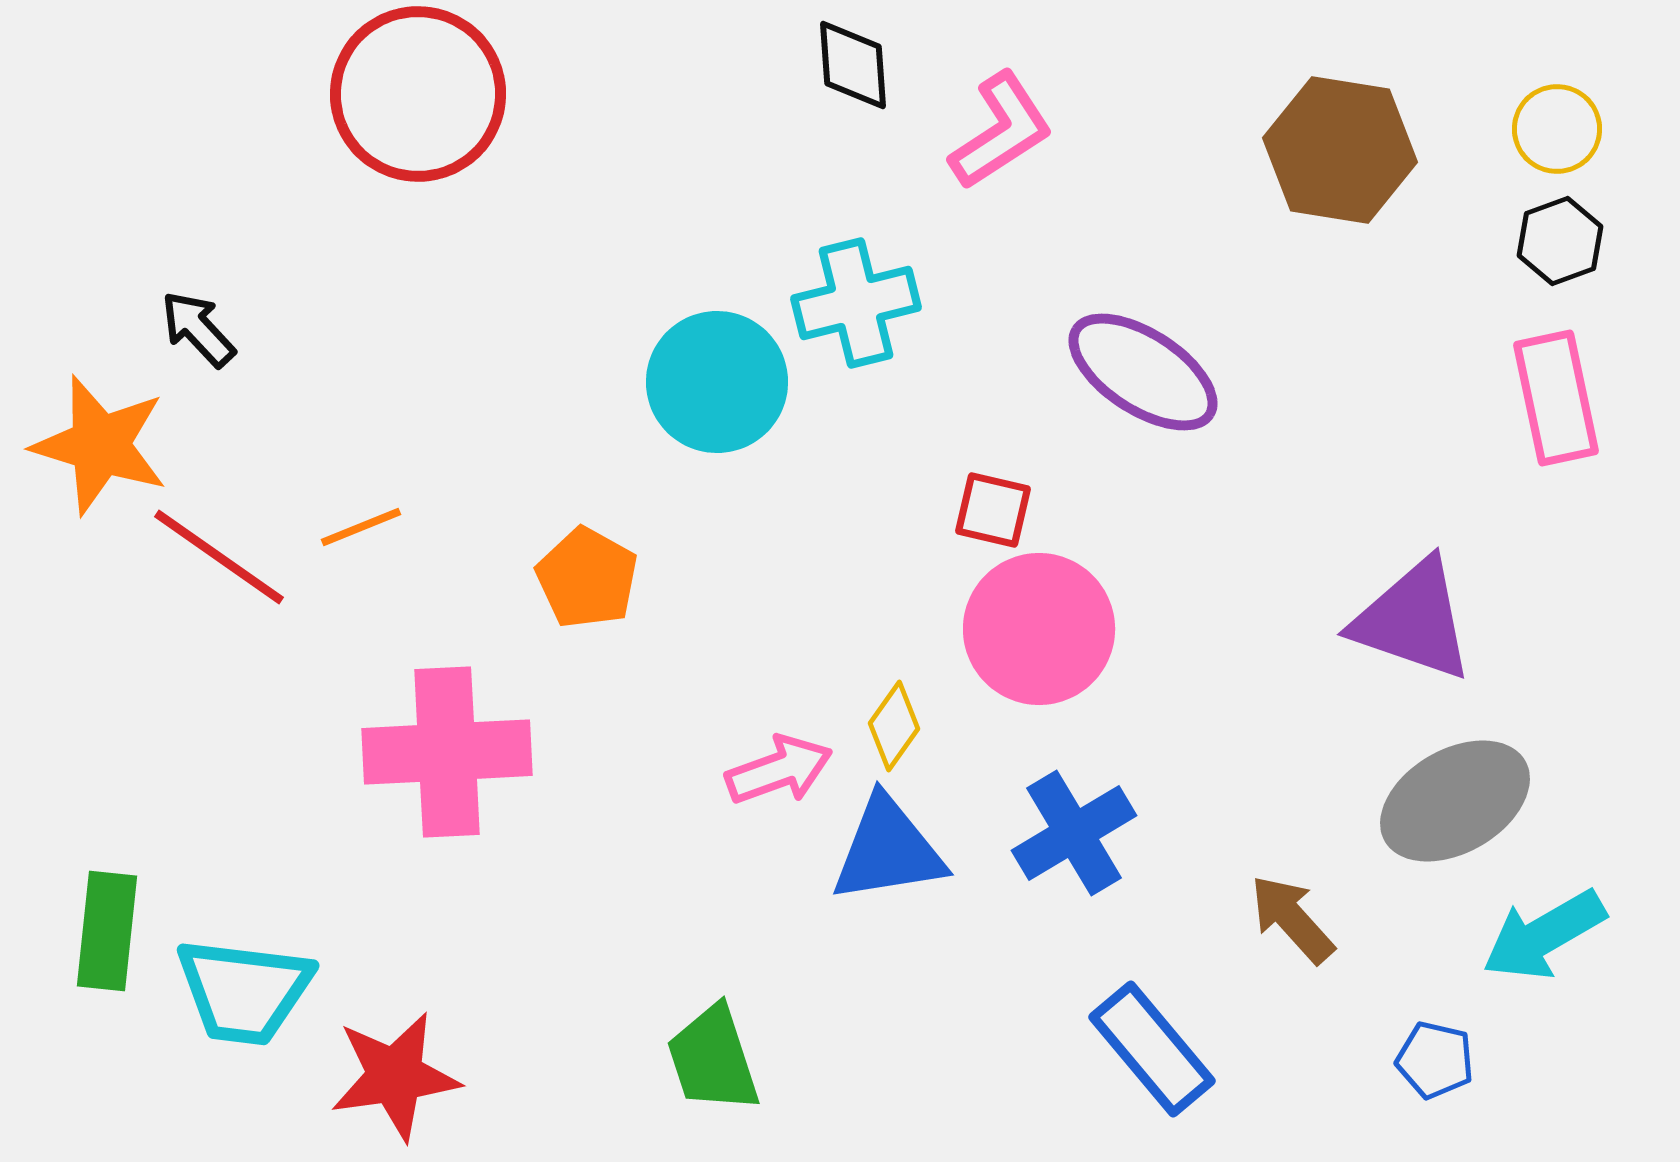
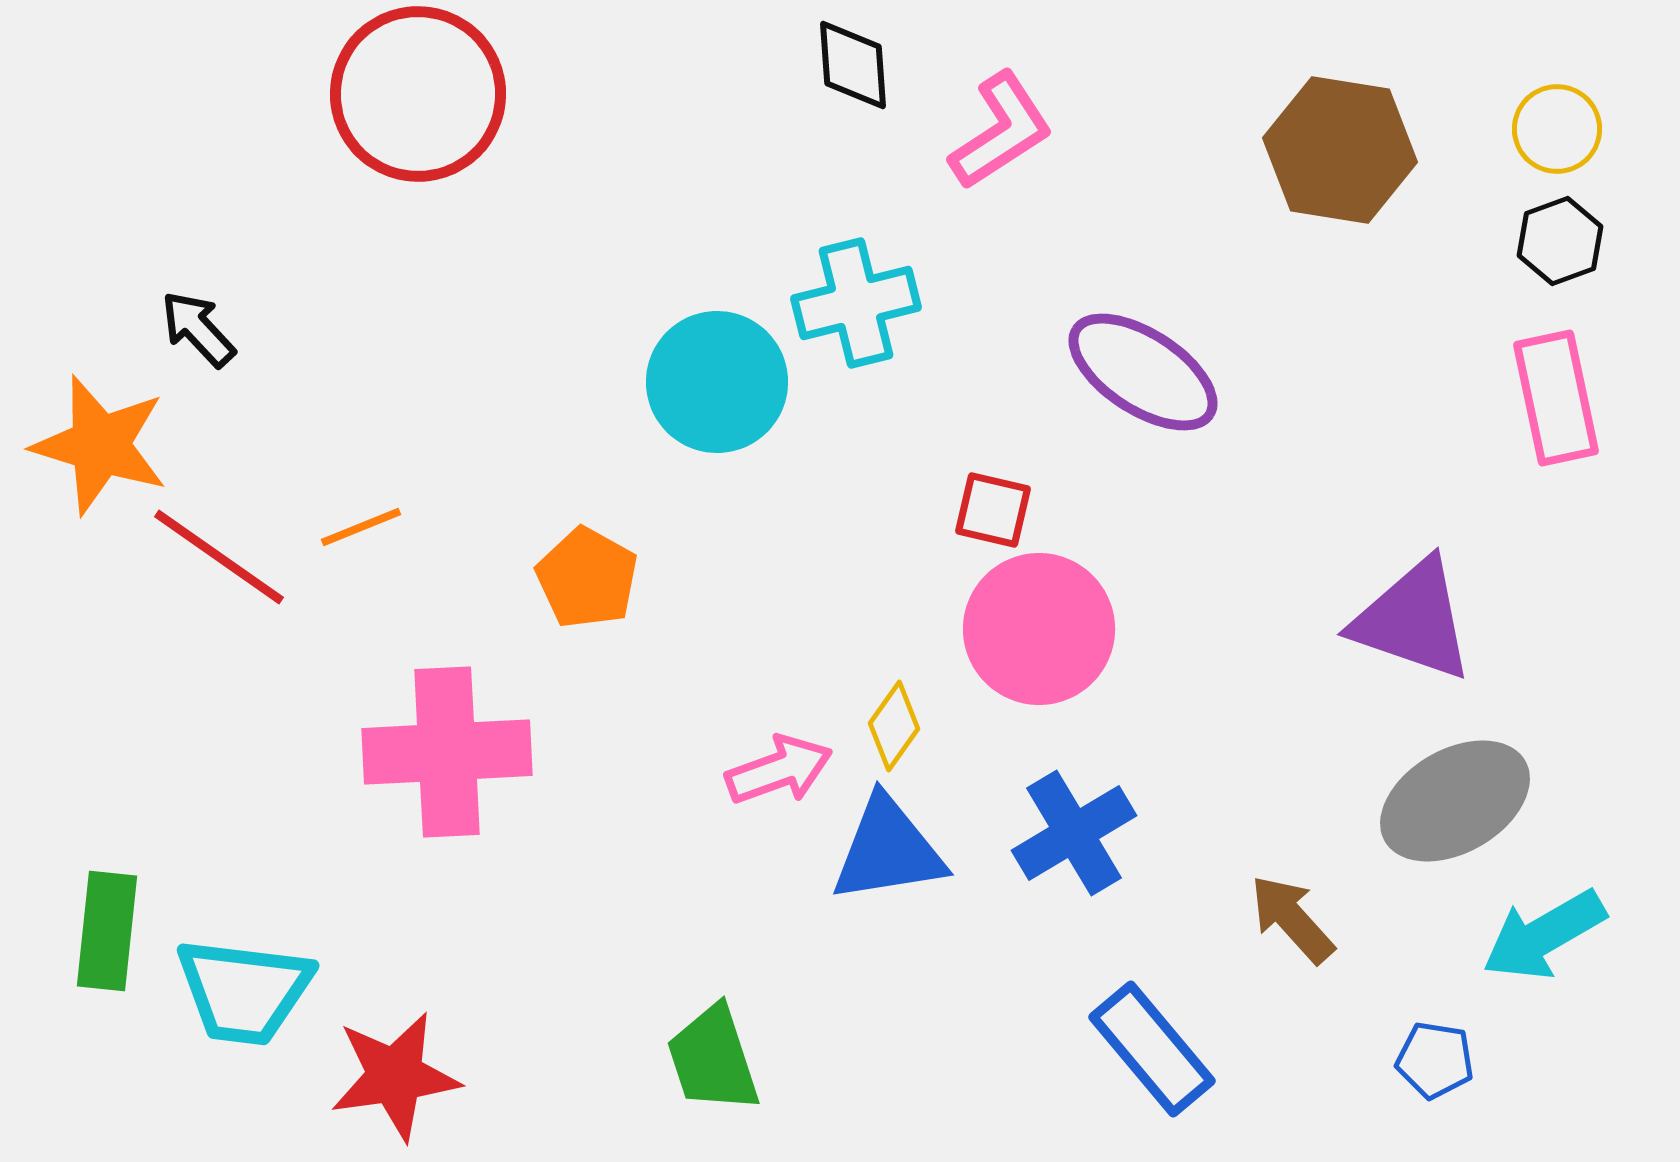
blue pentagon: rotated 4 degrees counterclockwise
